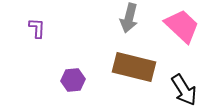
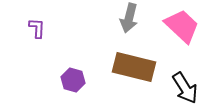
purple hexagon: rotated 20 degrees clockwise
black arrow: moved 1 px right, 2 px up
